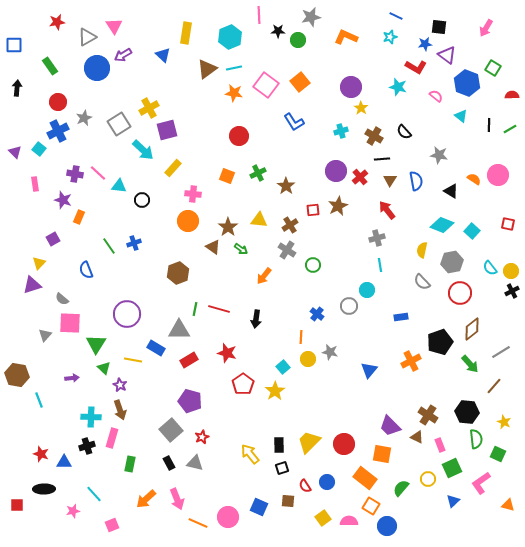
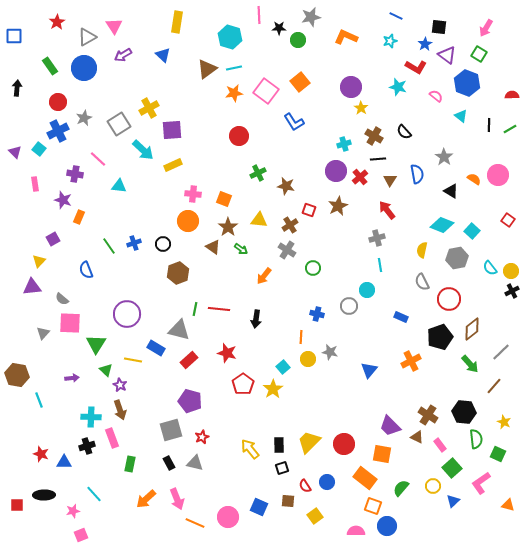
red star at (57, 22): rotated 21 degrees counterclockwise
black star at (278, 31): moved 1 px right, 3 px up
yellow rectangle at (186, 33): moved 9 px left, 11 px up
cyan hexagon at (230, 37): rotated 20 degrees counterclockwise
cyan star at (390, 37): moved 4 px down
blue star at (425, 44): rotated 24 degrees counterclockwise
blue square at (14, 45): moved 9 px up
blue circle at (97, 68): moved 13 px left
green square at (493, 68): moved 14 px left, 14 px up
pink square at (266, 85): moved 6 px down
orange star at (234, 93): rotated 18 degrees counterclockwise
purple square at (167, 130): moved 5 px right; rotated 10 degrees clockwise
cyan cross at (341, 131): moved 3 px right, 13 px down
gray star at (439, 155): moved 5 px right, 2 px down; rotated 24 degrees clockwise
black line at (382, 159): moved 4 px left
yellow rectangle at (173, 168): moved 3 px up; rotated 24 degrees clockwise
pink line at (98, 173): moved 14 px up
orange square at (227, 176): moved 3 px left, 23 px down
blue semicircle at (416, 181): moved 1 px right, 7 px up
brown star at (286, 186): rotated 24 degrees counterclockwise
black circle at (142, 200): moved 21 px right, 44 px down
red square at (313, 210): moved 4 px left; rotated 24 degrees clockwise
red square at (508, 224): moved 4 px up; rotated 24 degrees clockwise
gray hexagon at (452, 262): moved 5 px right, 4 px up
yellow triangle at (39, 263): moved 2 px up
green circle at (313, 265): moved 3 px down
gray semicircle at (422, 282): rotated 18 degrees clockwise
purple triangle at (32, 285): moved 2 px down; rotated 12 degrees clockwise
red circle at (460, 293): moved 11 px left, 6 px down
red line at (219, 309): rotated 10 degrees counterclockwise
blue cross at (317, 314): rotated 24 degrees counterclockwise
blue rectangle at (401, 317): rotated 32 degrees clockwise
gray triangle at (179, 330): rotated 15 degrees clockwise
gray triangle at (45, 335): moved 2 px left, 2 px up
black pentagon at (440, 342): moved 5 px up
gray line at (501, 352): rotated 12 degrees counterclockwise
red rectangle at (189, 360): rotated 12 degrees counterclockwise
green triangle at (104, 368): moved 2 px right, 2 px down
yellow star at (275, 391): moved 2 px left, 2 px up
black hexagon at (467, 412): moved 3 px left
gray square at (171, 430): rotated 25 degrees clockwise
pink rectangle at (112, 438): rotated 36 degrees counterclockwise
pink rectangle at (440, 445): rotated 16 degrees counterclockwise
yellow arrow at (250, 454): moved 5 px up
green square at (452, 468): rotated 18 degrees counterclockwise
yellow circle at (428, 479): moved 5 px right, 7 px down
black ellipse at (44, 489): moved 6 px down
orange square at (371, 506): moved 2 px right; rotated 12 degrees counterclockwise
yellow square at (323, 518): moved 8 px left, 2 px up
pink semicircle at (349, 521): moved 7 px right, 10 px down
orange line at (198, 523): moved 3 px left
pink square at (112, 525): moved 31 px left, 10 px down
